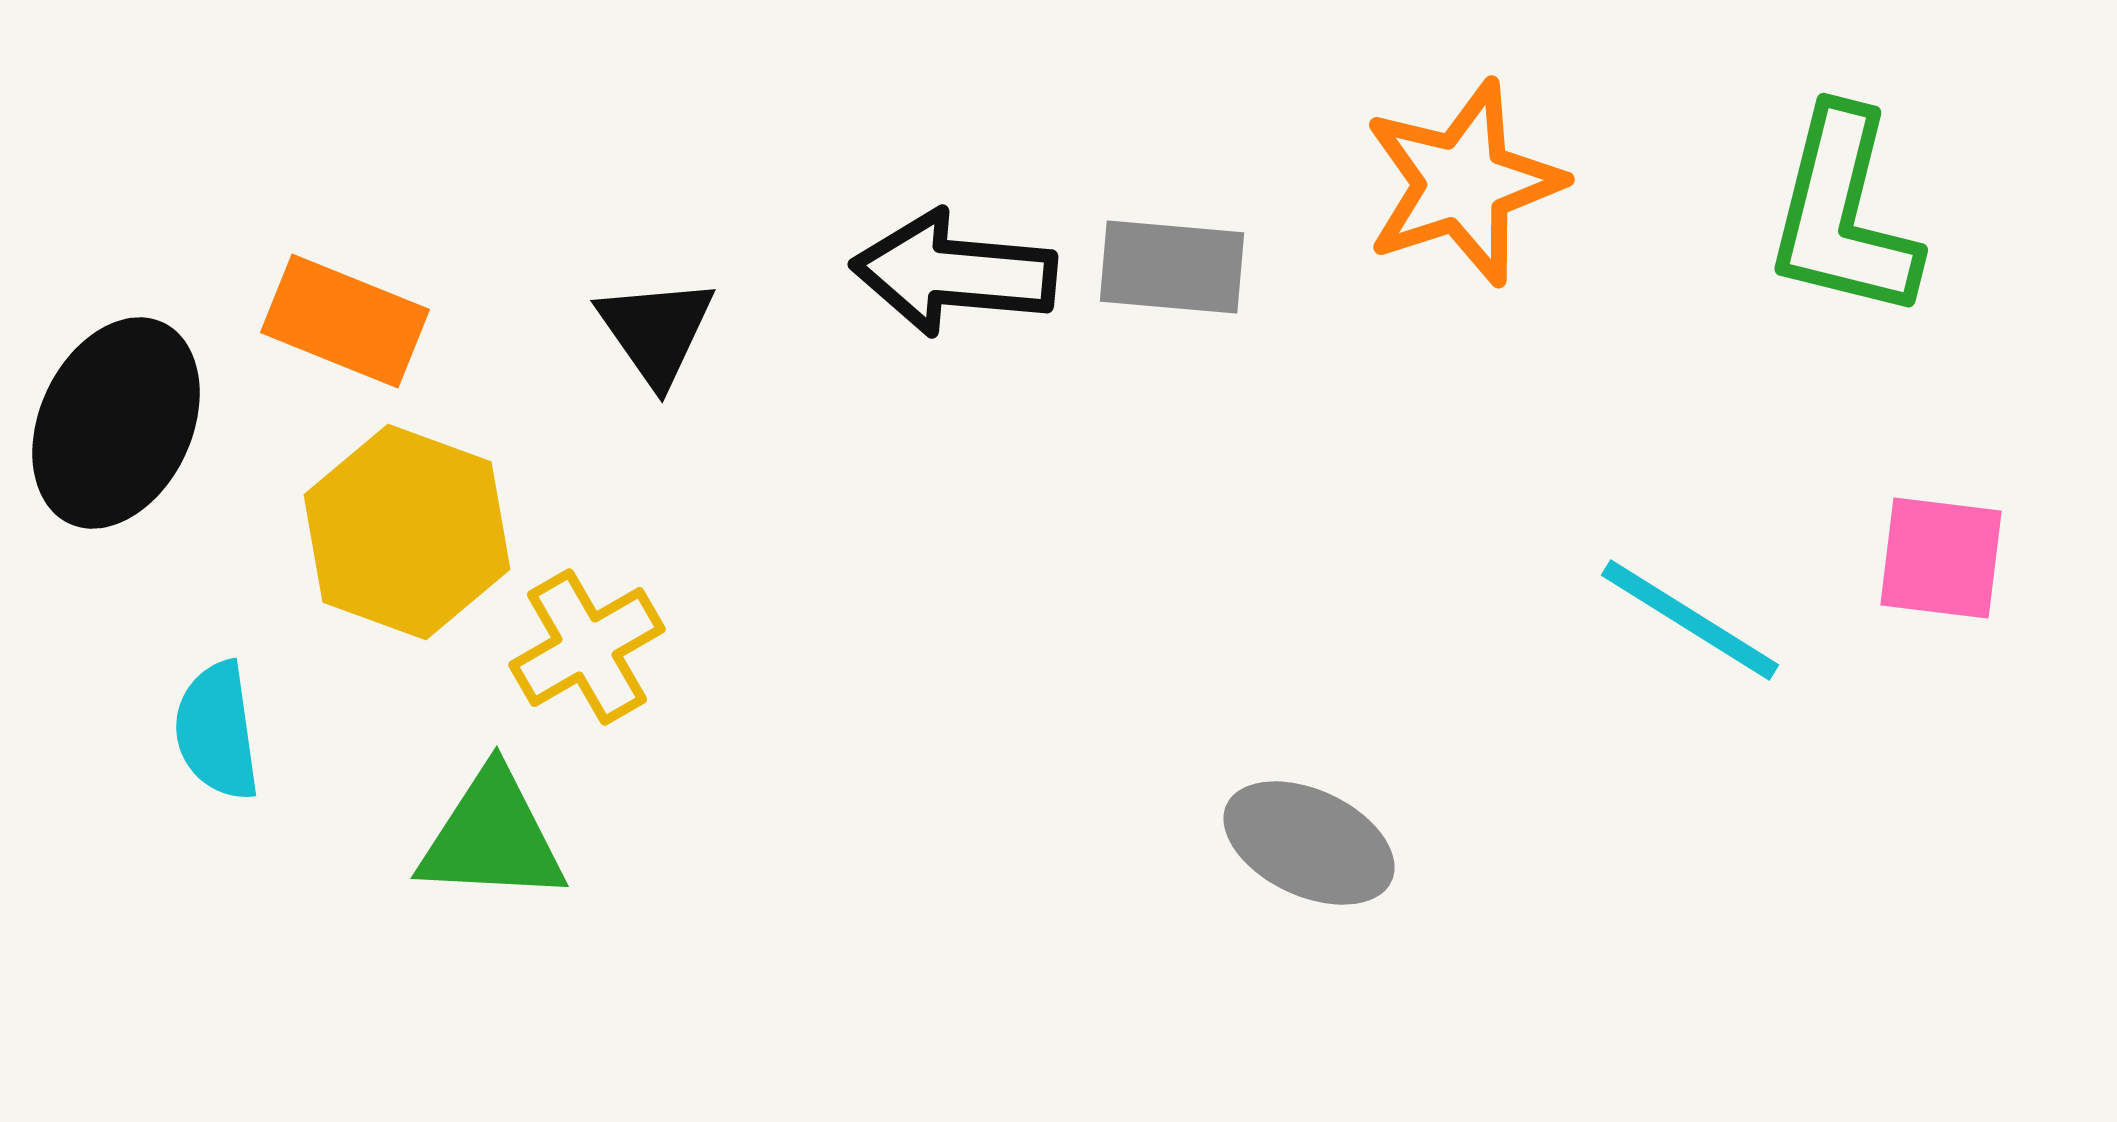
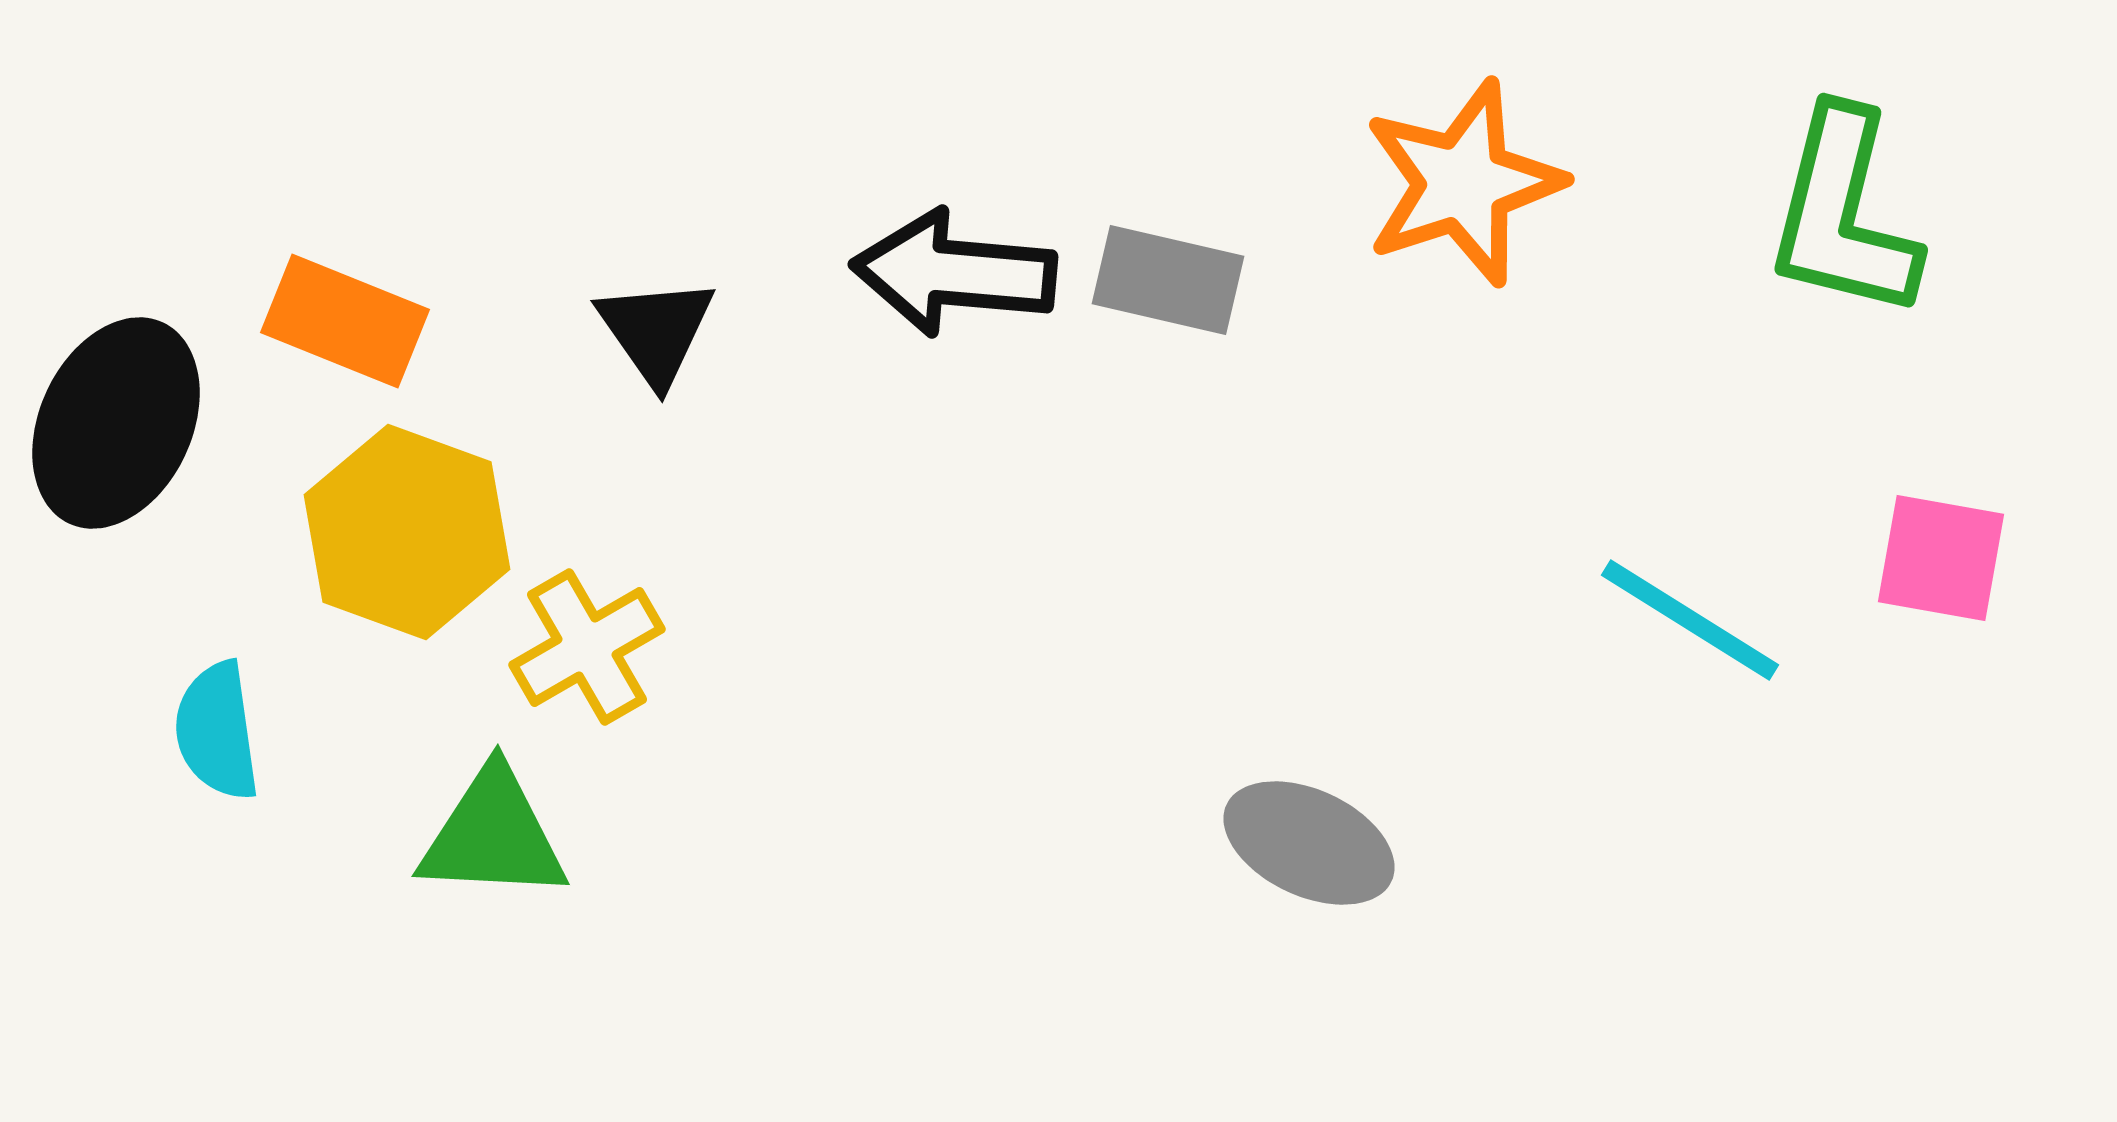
gray rectangle: moved 4 px left, 13 px down; rotated 8 degrees clockwise
pink square: rotated 3 degrees clockwise
green triangle: moved 1 px right, 2 px up
